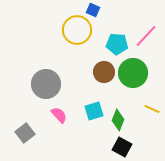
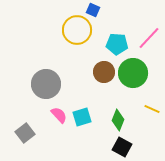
pink line: moved 3 px right, 2 px down
cyan square: moved 12 px left, 6 px down
